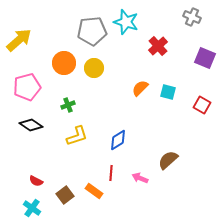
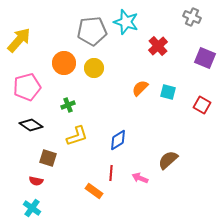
yellow arrow: rotated 8 degrees counterclockwise
red semicircle: rotated 16 degrees counterclockwise
brown square: moved 17 px left, 37 px up; rotated 36 degrees counterclockwise
